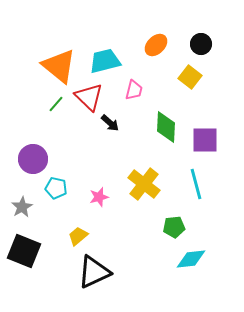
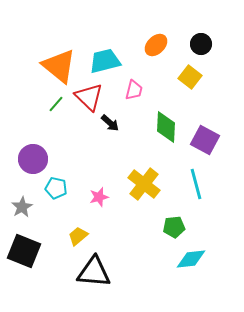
purple square: rotated 28 degrees clockwise
black triangle: rotated 30 degrees clockwise
